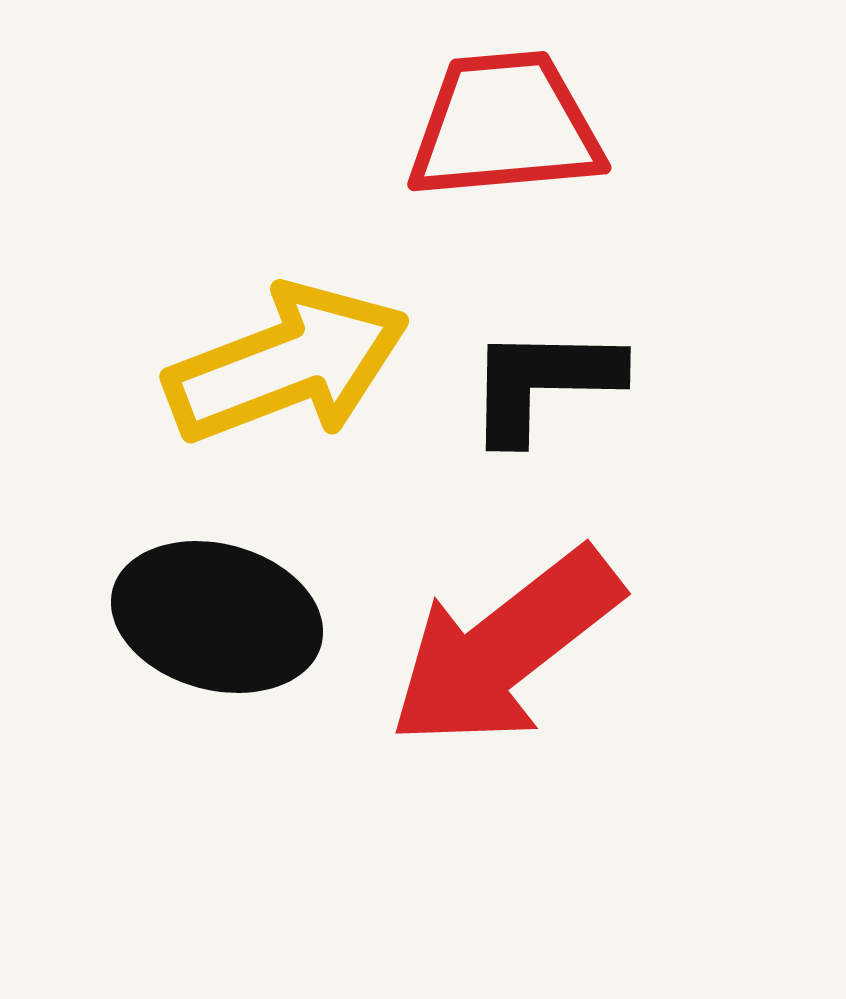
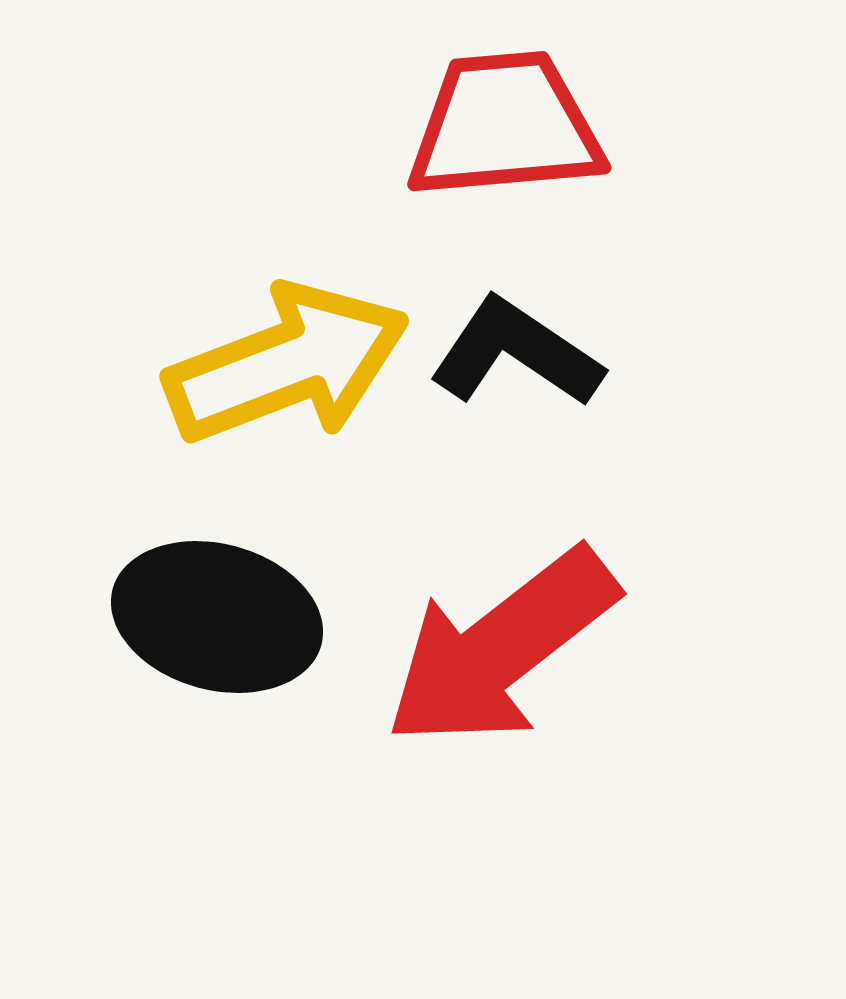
black L-shape: moved 27 px left, 30 px up; rotated 33 degrees clockwise
red arrow: moved 4 px left
